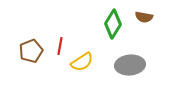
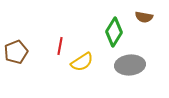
green diamond: moved 1 px right, 8 px down
brown pentagon: moved 15 px left, 1 px down
